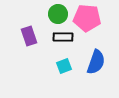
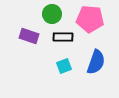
green circle: moved 6 px left
pink pentagon: moved 3 px right, 1 px down
purple rectangle: rotated 54 degrees counterclockwise
